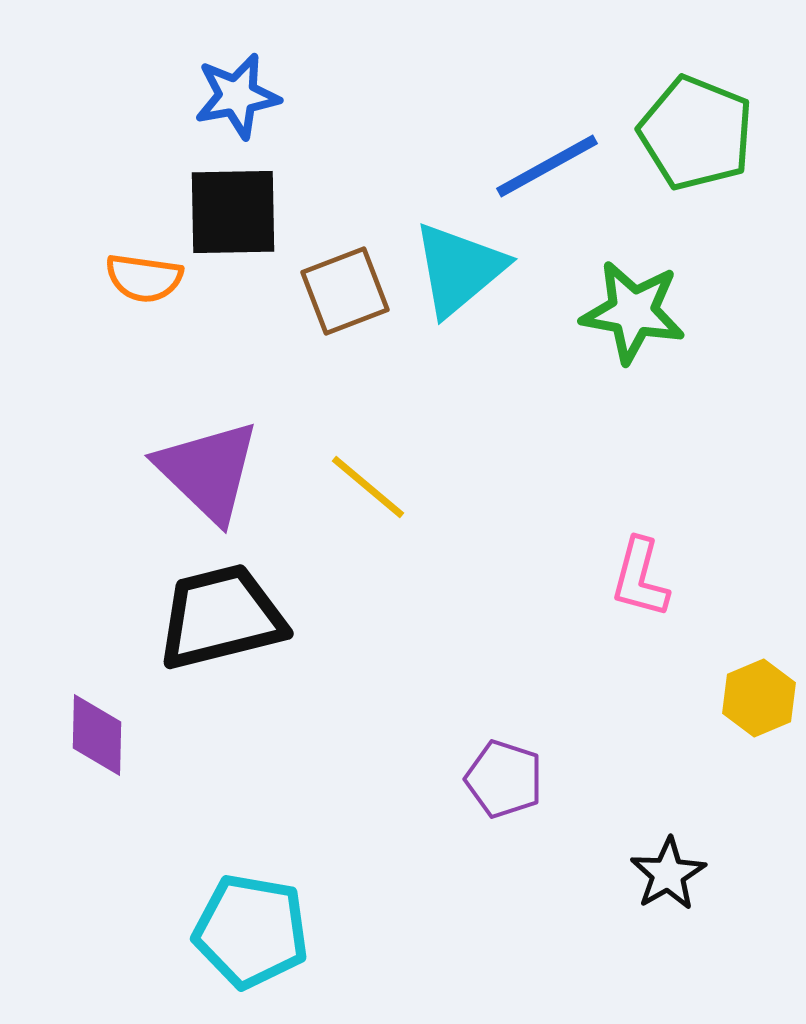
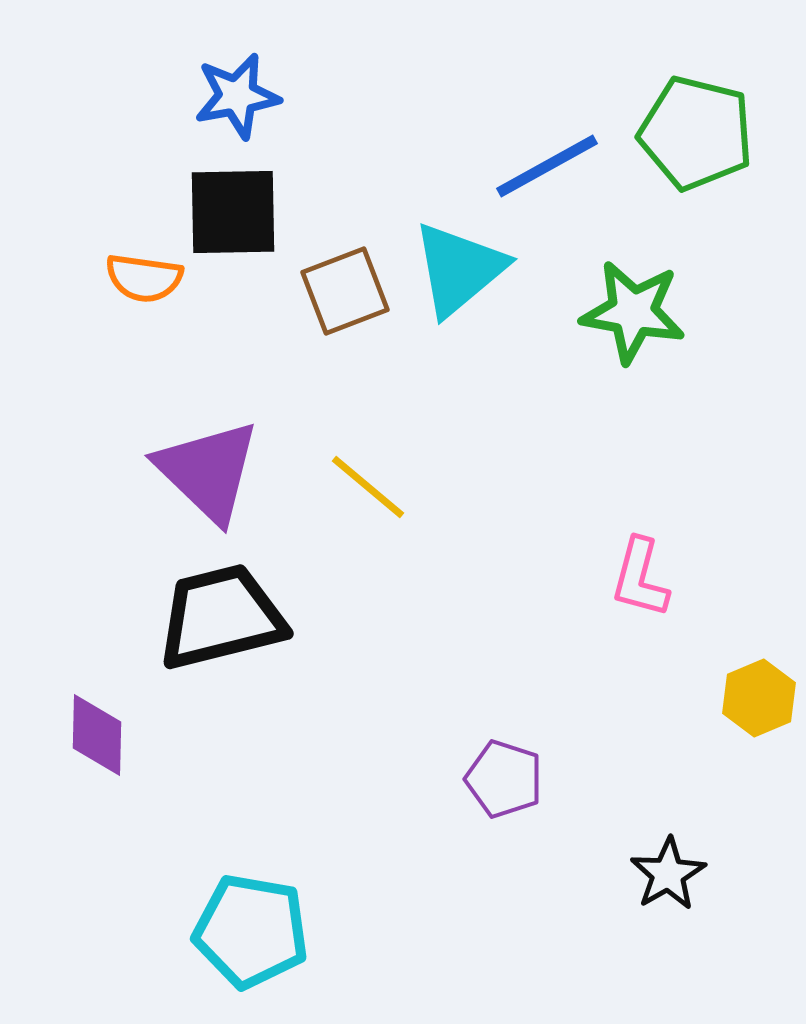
green pentagon: rotated 8 degrees counterclockwise
